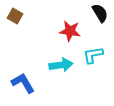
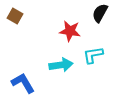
black semicircle: rotated 120 degrees counterclockwise
